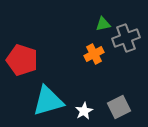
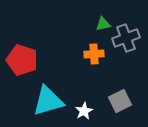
orange cross: rotated 24 degrees clockwise
gray square: moved 1 px right, 6 px up
